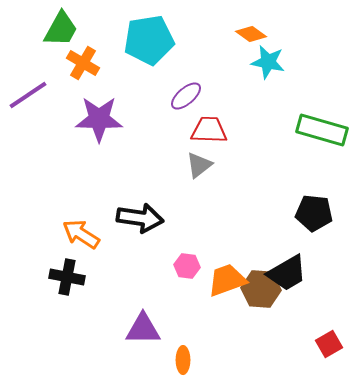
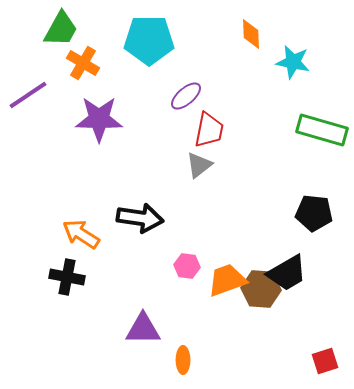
orange diamond: rotated 52 degrees clockwise
cyan pentagon: rotated 9 degrees clockwise
cyan star: moved 25 px right
red trapezoid: rotated 99 degrees clockwise
red square: moved 4 px left, 17 px down; rotated 12 degrees clockwise
